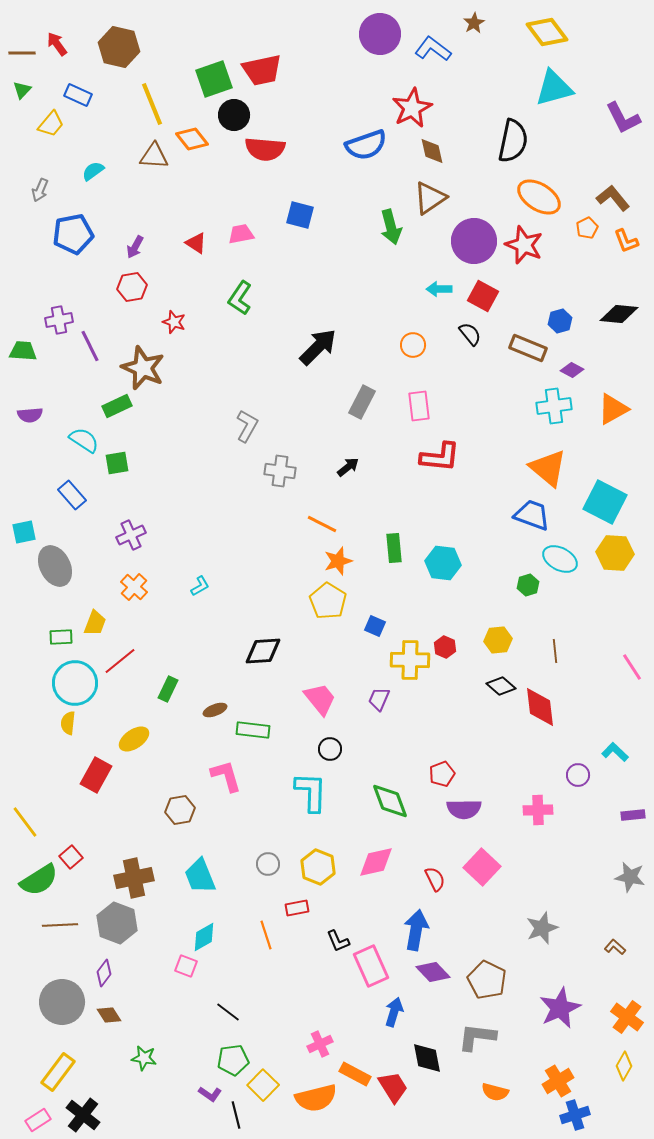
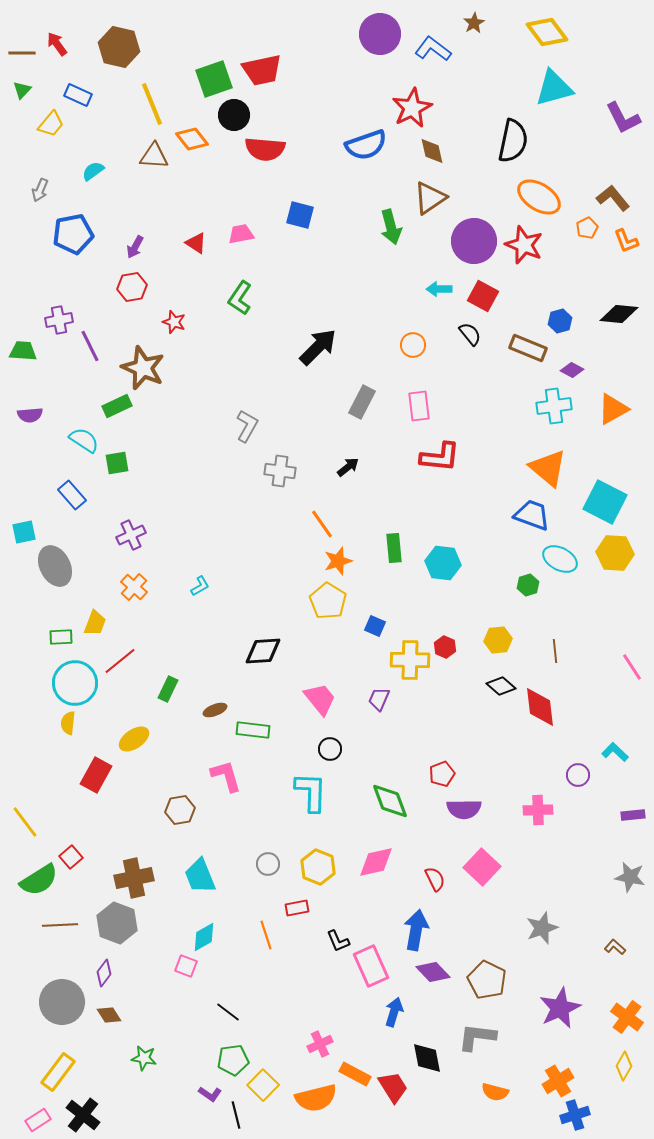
orange line at (322, 524): rotated 28 degrees clockwise
